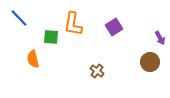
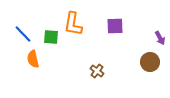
blue line: moved 4 px right, 16 px down
purple square: moved 1 px right, 1 px up; rotated 30 degrees clockwise
